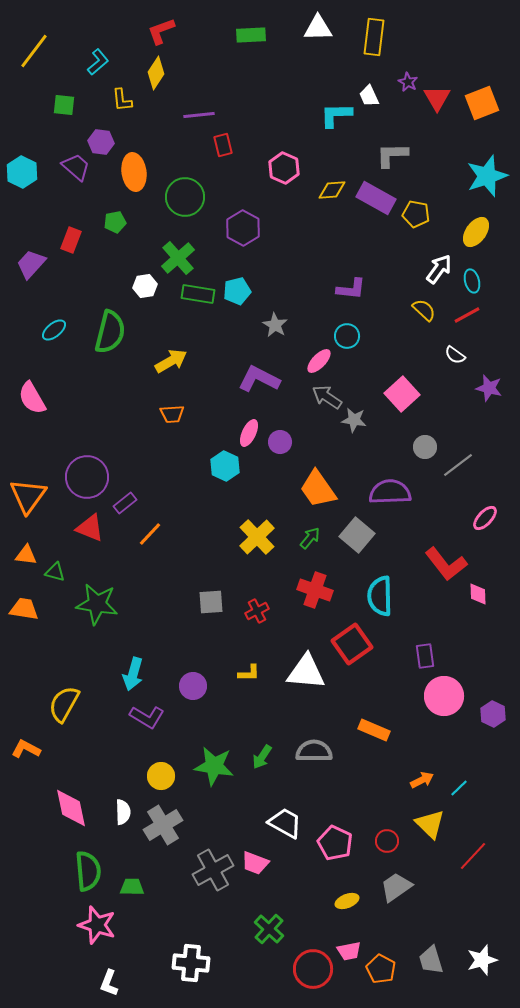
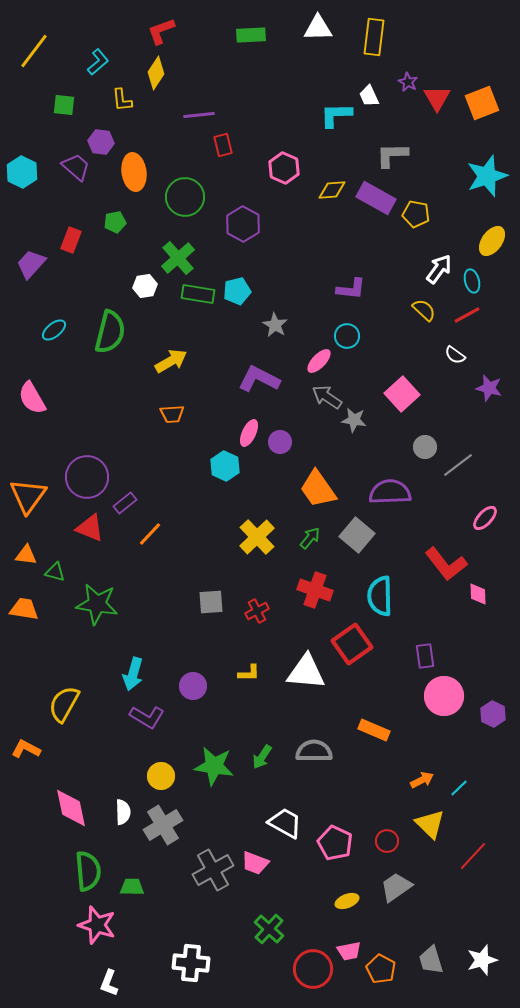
purple hexagon at (243, 228): moved 4 px up
yellow ellipse at (476, 232): moved 16 px right, 9 px down
